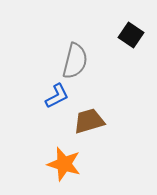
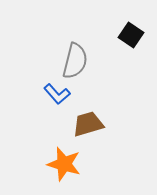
blue L-shape: moved 2 px up; rotated 76 degrees clockwise
brown trapezoid: moved 1 px left, 3 px down
